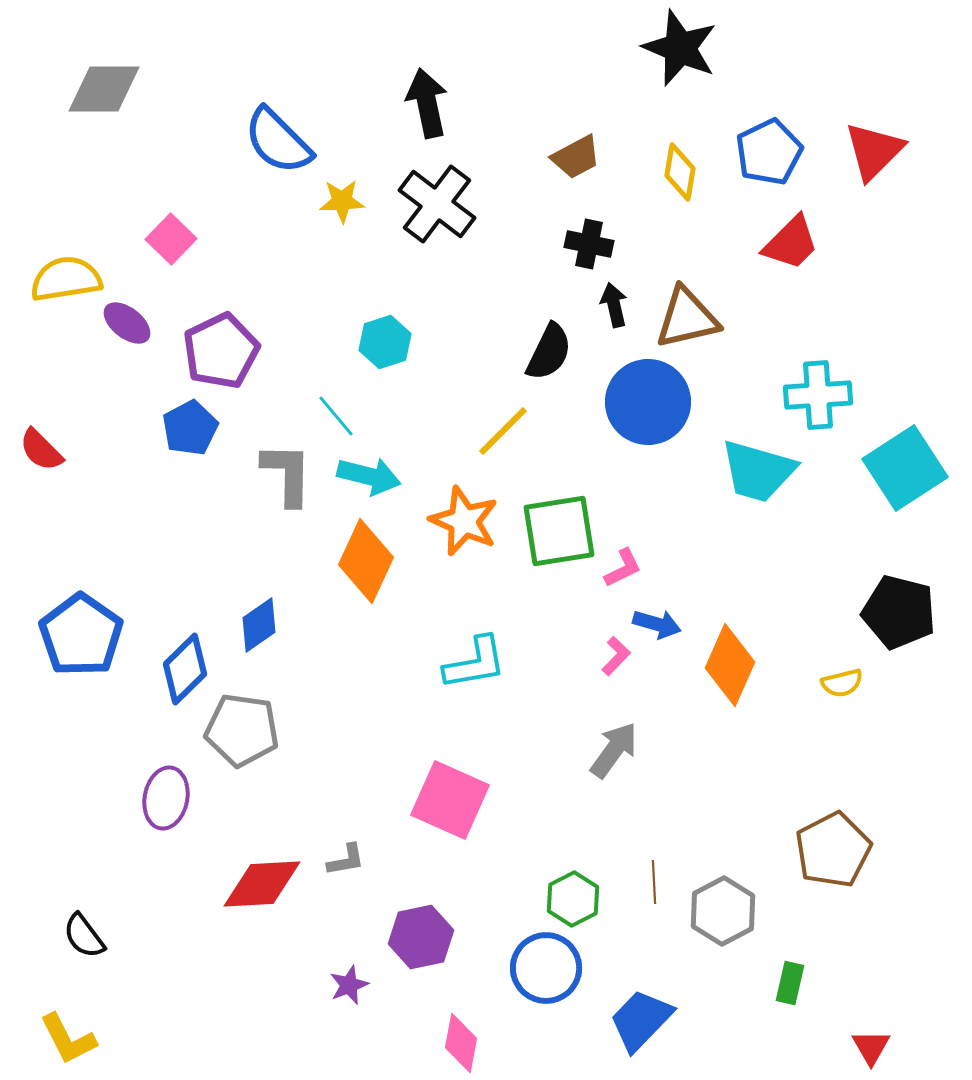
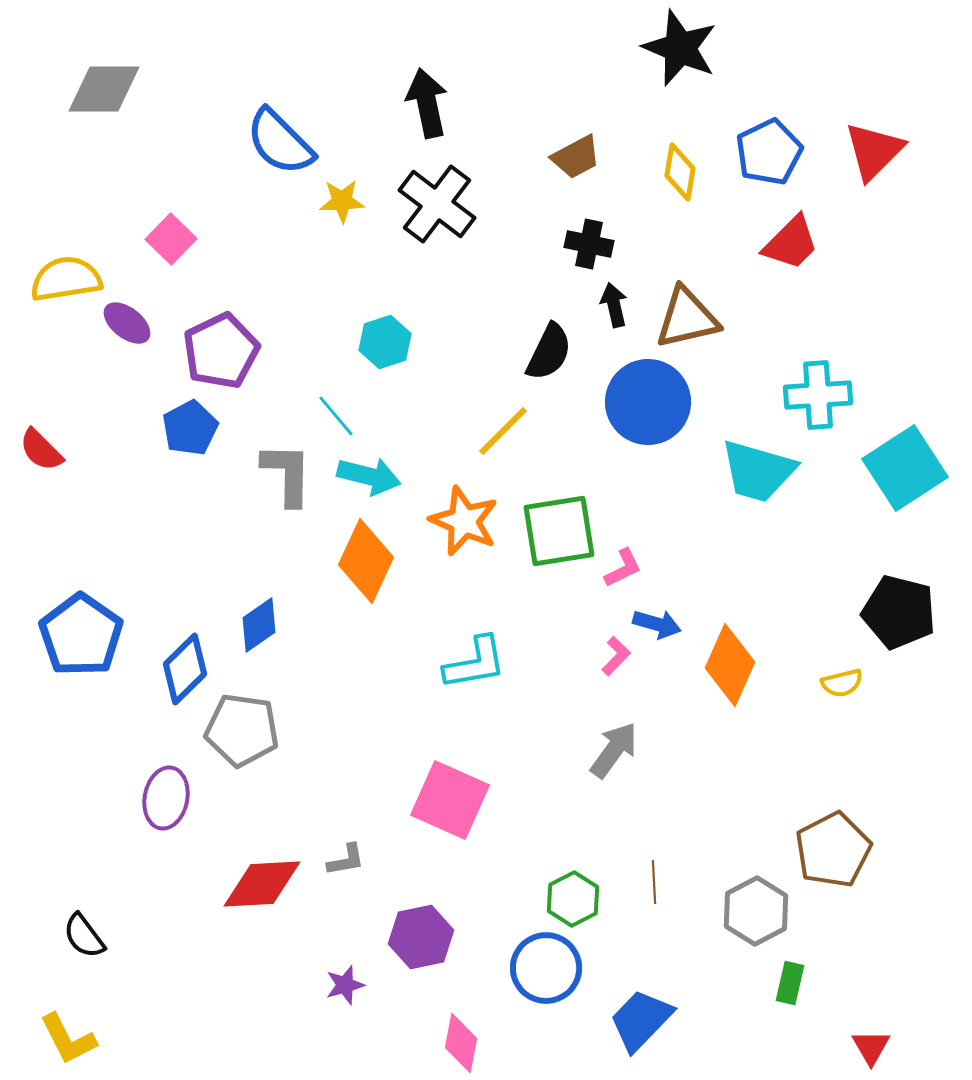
blue semicircle at (278, 141): moved 2 px right, 1 px down
gray hexagon at (723, 911): moved 33 px right
purple star at (349, 985): moved 4 px left; rotated 6 degrees clockwise
